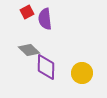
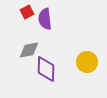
gray diamond: rotated 55 degrees counterclockwise
purple diamond: moved 2 px down
yellow circle: moved 5 px right, 11 px up
